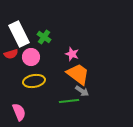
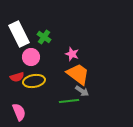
red semicircle: moved 6 px right, 23 px down
